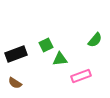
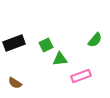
black rectangle: moved 2 px left, 11 px up
